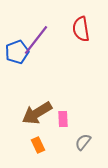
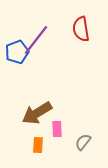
pink rectangle: moved 6 px left, 10 px down
orange rectangle: rotated 28 degrees clockwise
